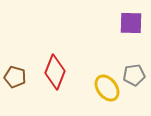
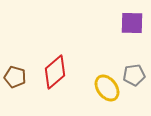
purple square: moved 1 px right
red diamond: rotated 28 degrees clockwise
